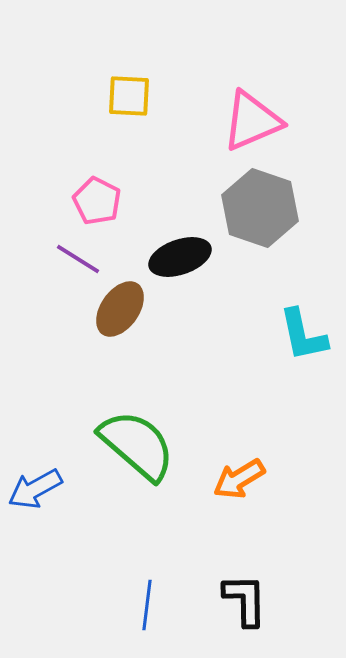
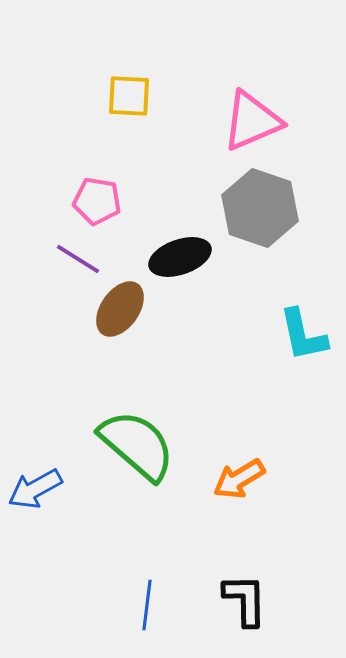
pink pentagon: rotated 18 degrees counterclockwise
